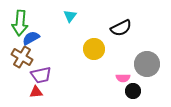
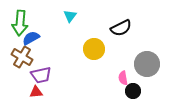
pink semicircle: rotated 80 degrees clockwise
